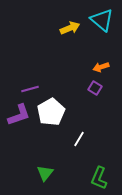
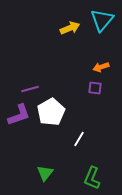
cyan triangle: rotated 30 degrees clockwise
purple square: rotated 24 degrees counterclockwise
green L-shape: moved 7 px left
